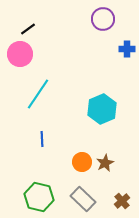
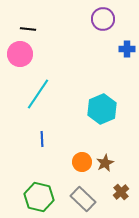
black line: rotated 42 degrees clockwise
brown cross: moved 1 px left, 9 px up
